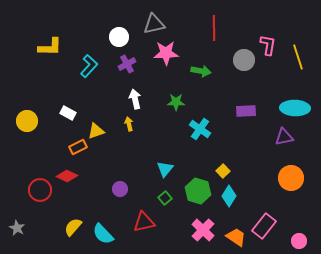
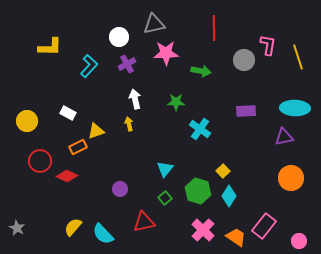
red circle: moved 29 px up
